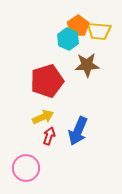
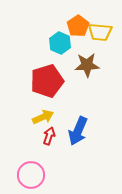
yellow trapezoid: moved 1 px right, 1 px down
cyan hexagon: moved 8 px left, 4 px down
pink circle: moved 5 px right, 7 px down
